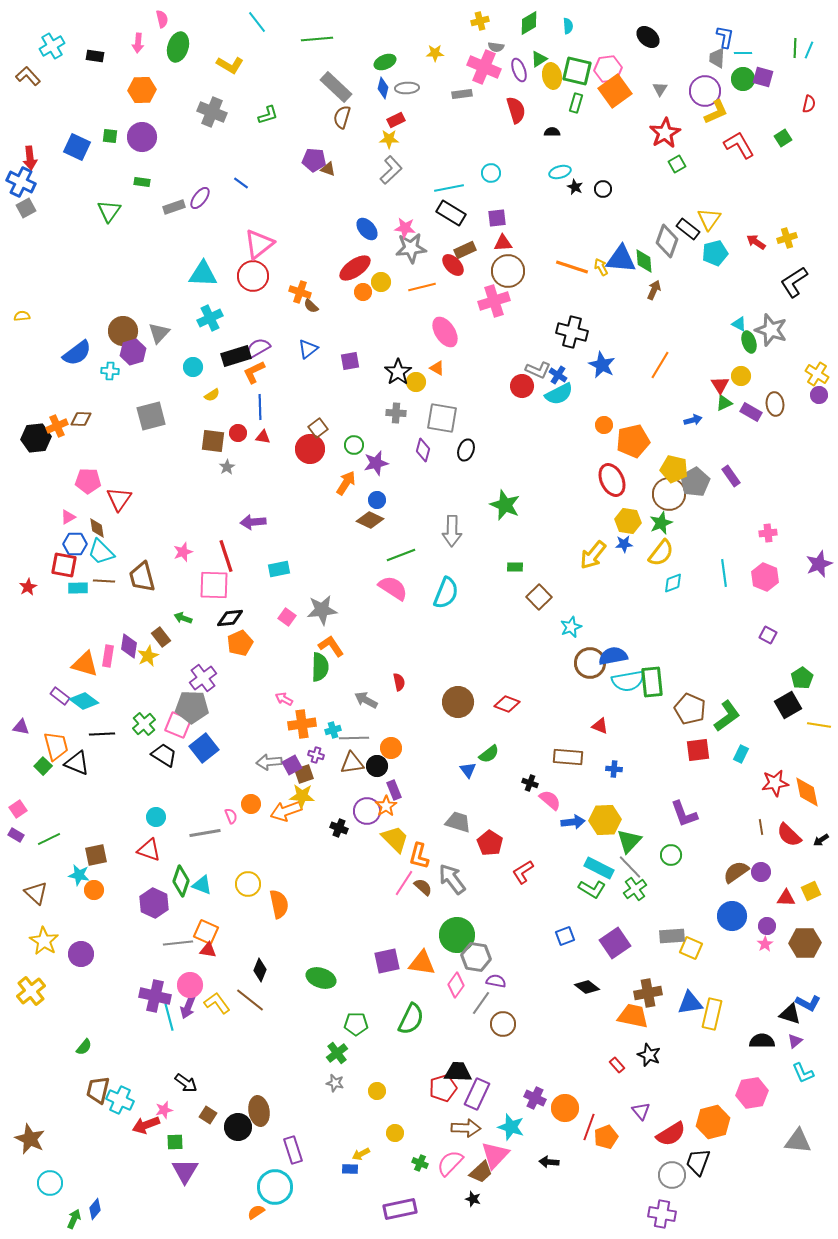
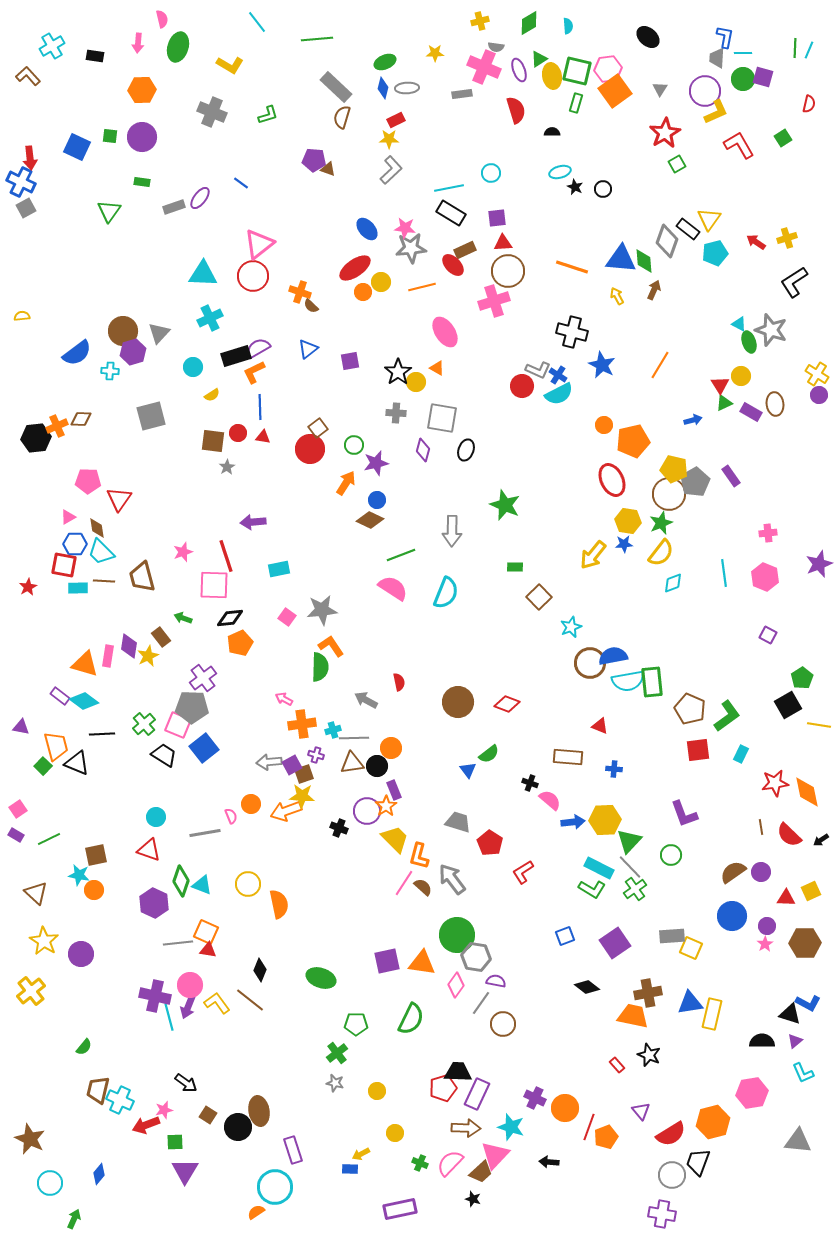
yellow arrow at (601, 267): moved 16 px right, 29 px down
brown semicircle at (736, 872): moved 3 px left
blue diamond at (95, 1209): moved 4 px right, 35 px up
